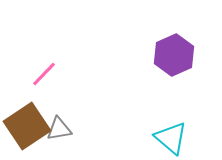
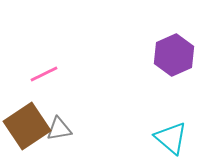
pink line: rotated 20 degrees clockwise
